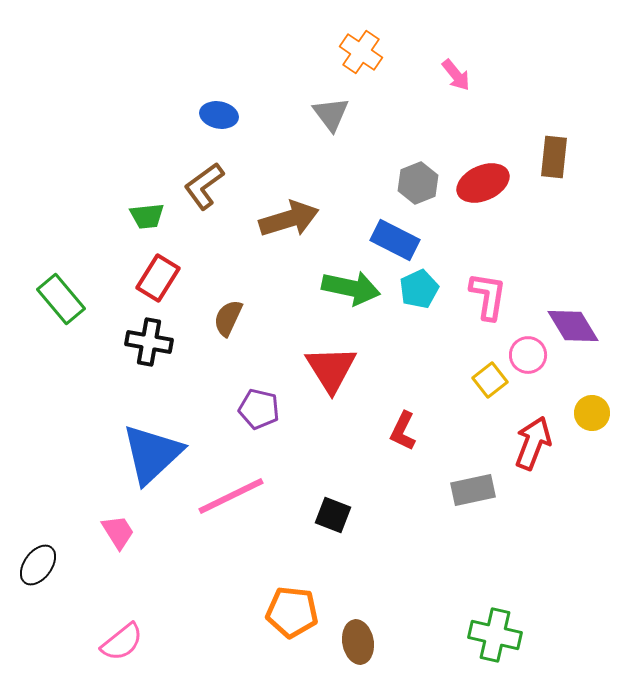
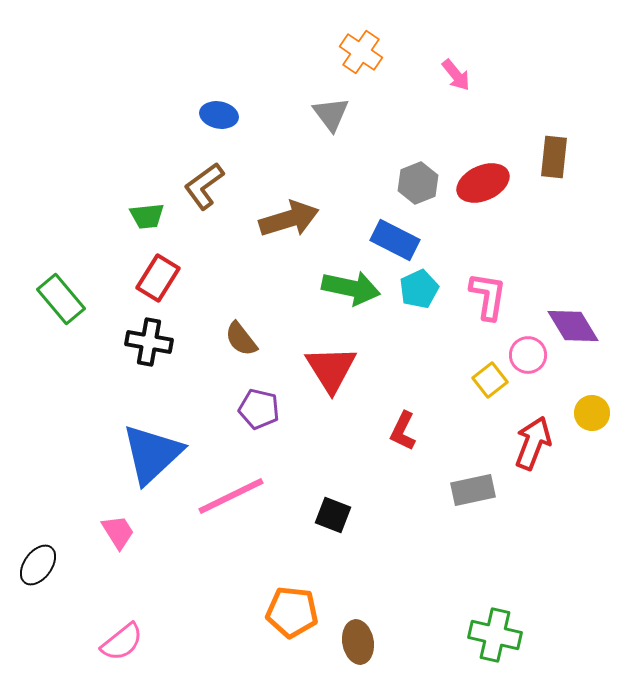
brown semicircle: moved 13 px right, 21 px down; rotated 63 degrees counterclockwise
